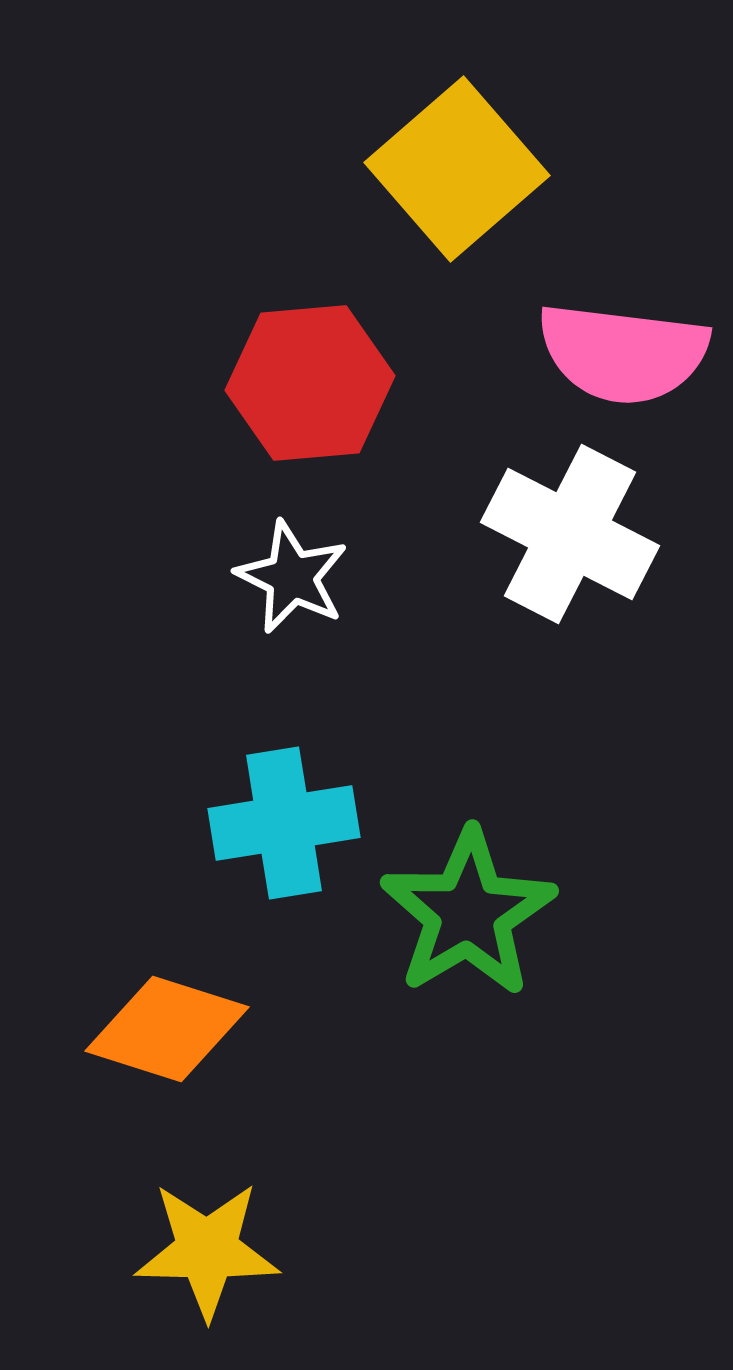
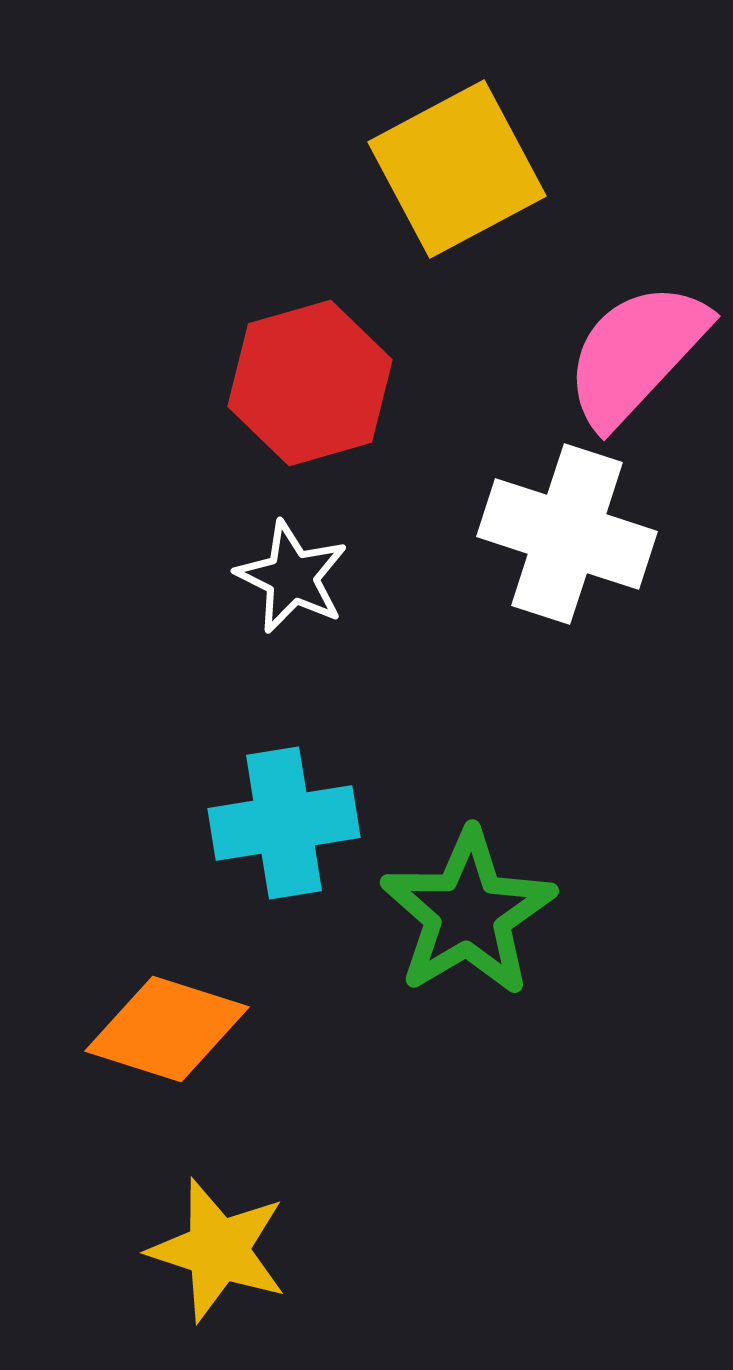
yellow square: rotated 13 degrees clockwise
pink semicircle: moved 13 px right, 1 px down; rotated 126 degrees clockwise
red hexagon: rotated 11 degrees counterclockwise
white cross: moved 3 px left; rotated 9 degrees counterclockwise
yellow star: moved 11 px right; rotated 17 degrees clockwise
